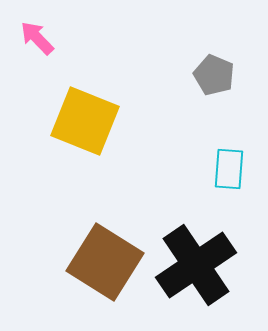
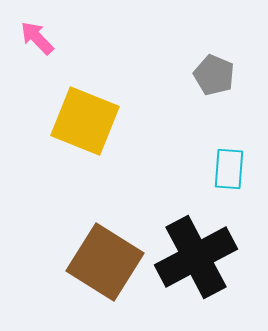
black cross: moved 8 px up; rotated 6 degrees clockwise
